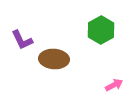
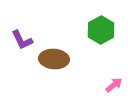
pink arrow: rotated 12 degrees counterclockwise
